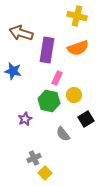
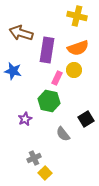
yellow circle: moved 25 px up
